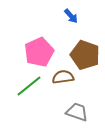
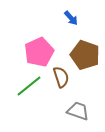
blue arrow: moved 2 px down
brown semicircle: moved 2 px left; rotated 80 degrees clockwise
gray trapezoid: moved 1 px right, 1 px up
